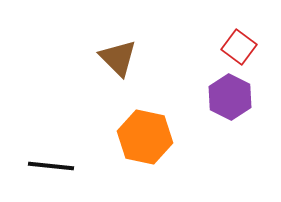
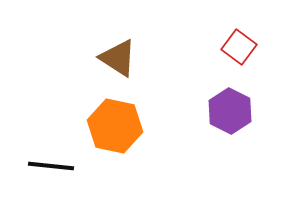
brown triangle: rotated 12 degrees counterclockwise
purple hexagon: moved 14 px down
orange hexagon: moved 30 px left, 11 px up
